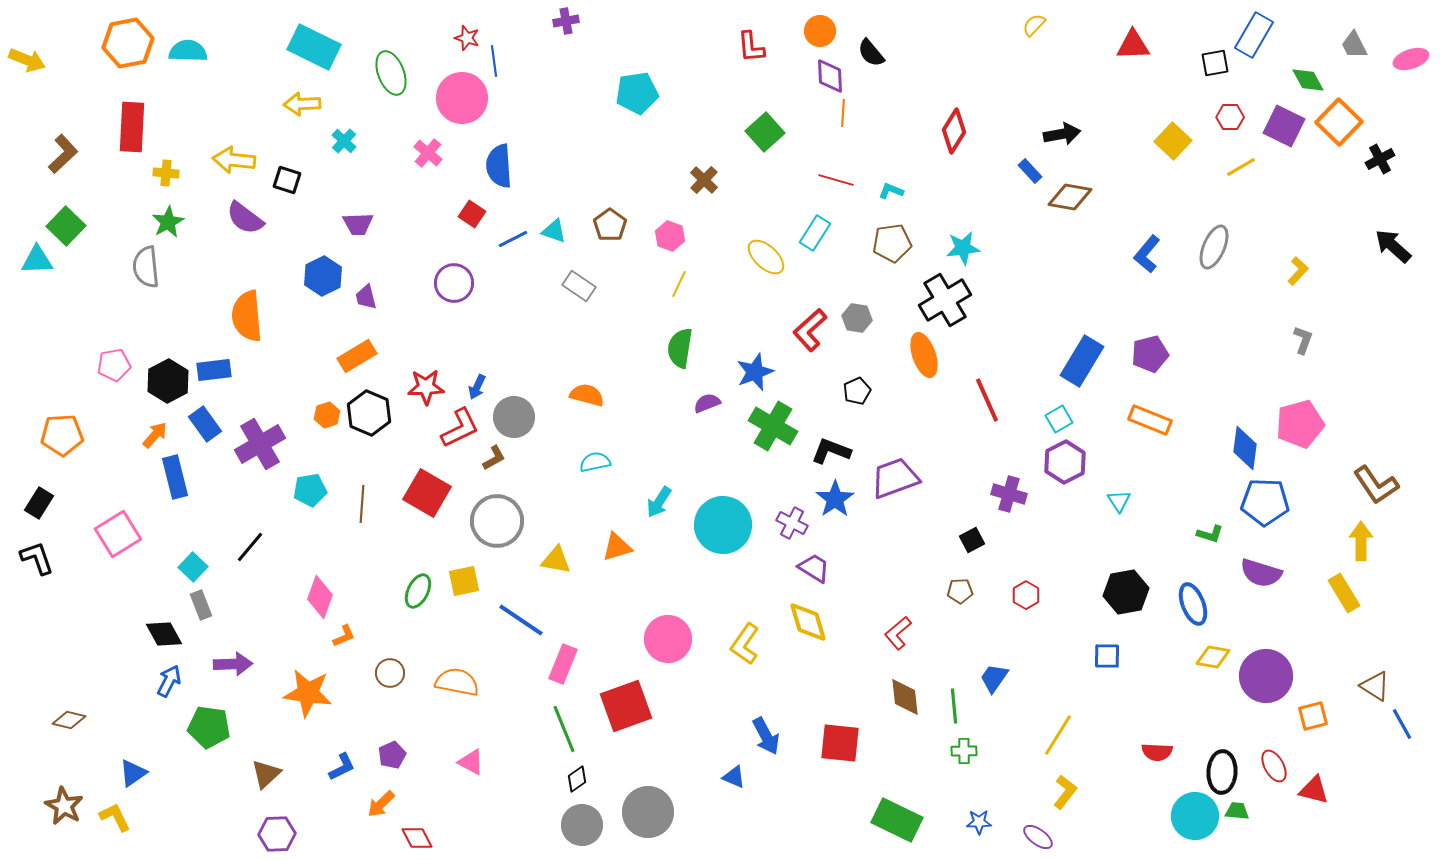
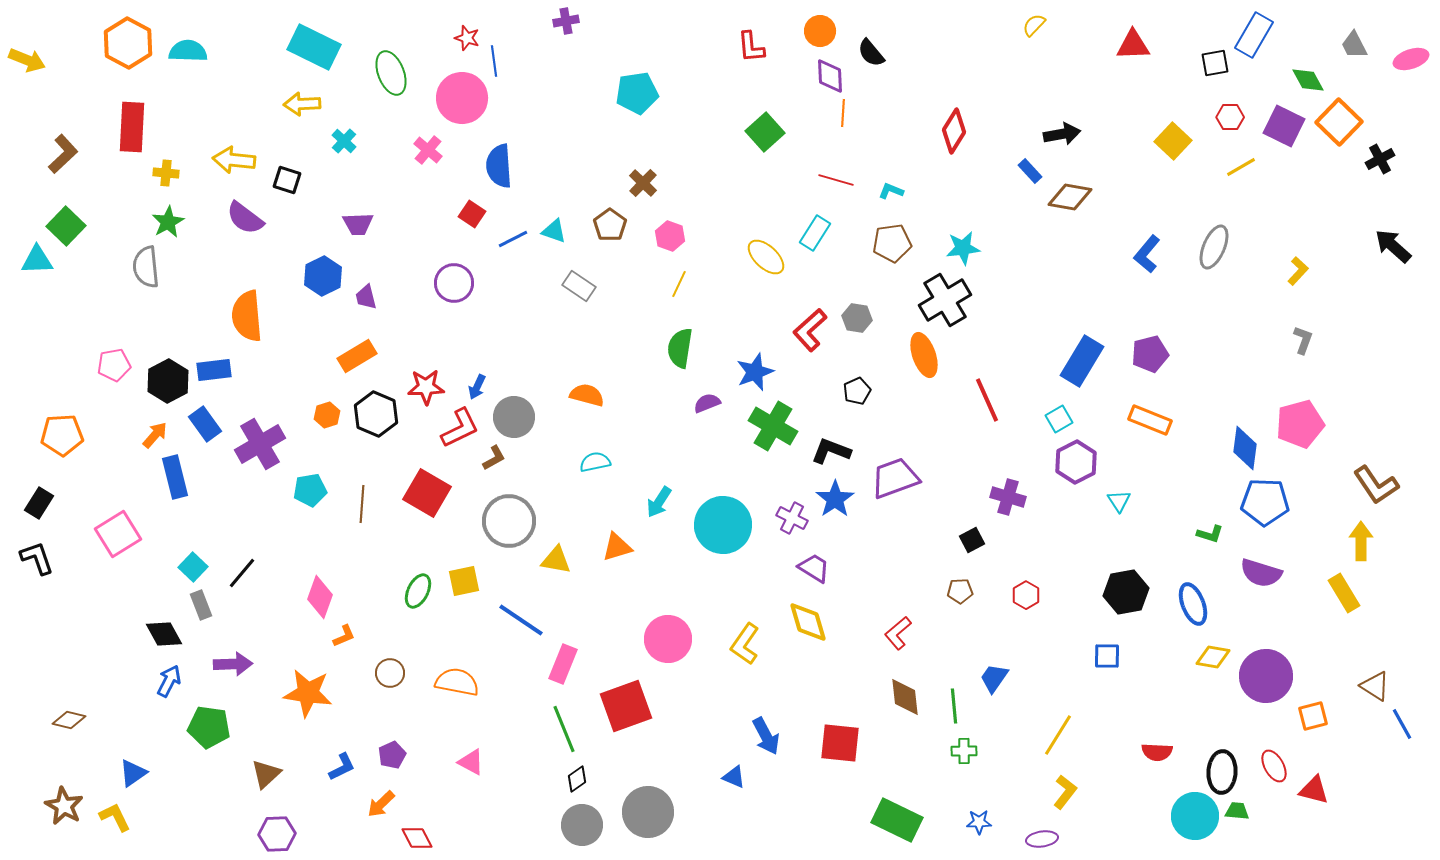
orange hexagon at (128, 43): rotated 21 degrees counterclockwise
pink cross at (428, 153): moved 3 px up
brown cross at (704, 180): moved 61 px left, 3 px down
black hexagon at (369, 413): moved 7 px right, 1 px down
purple hexagon at (1065, 462): moved 11 px right
purple cross at (1009, 494): moved 1 px left, 3 px down
gray circle at (497, 521): moved 12 px right
purple cross at (792, 523): moved 5 px up
black line at (250, 547): moved 8 px left, 26 px down
purple ellipse at (1038, 837): moved 4 px right, 2 px down; rotated 44 degrees counterclockwise
